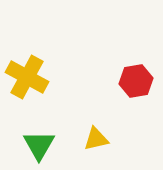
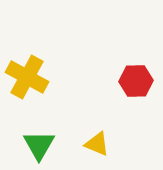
red hexagon: rotated 8 degrees clockwise
yellow triangle: moved 1 px right, 5 px down; rotated 36 degrees clockwise
